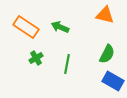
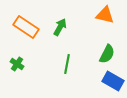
green arrow: rotated 96 degrees clockwise
green cross: moved 19 px left, 6 px down; rotated 24 degrees counterclockwise
